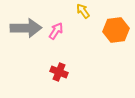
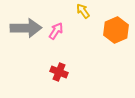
orange hexagon: rotated 15 degrees counterclockwise
